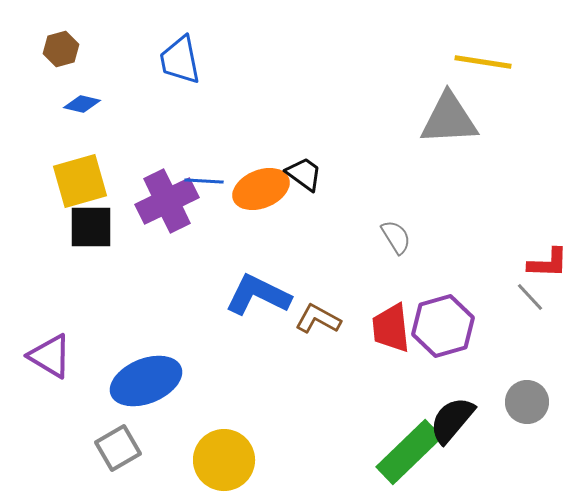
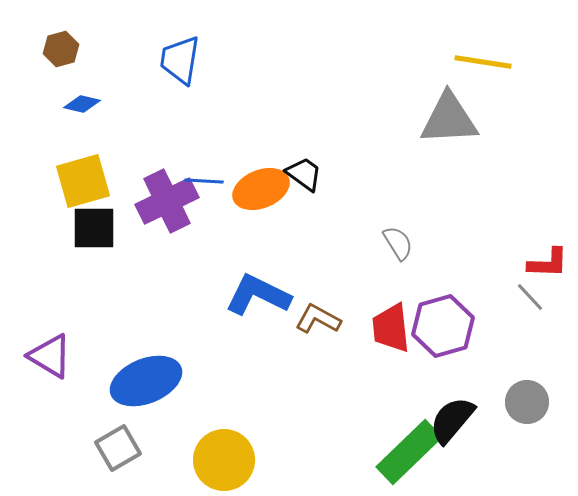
blue trapezoid: rotated 20 degrees clockwise
yellow square: moved 3 px right
black square: moved 3 px right, 1 px down
gray semicircle: moved 2 px right, 6 px down
